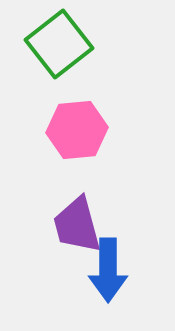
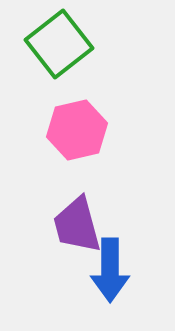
pink hexagon: rotated 8 degrees counterclockwise
blue arrow: moved 2 px right
